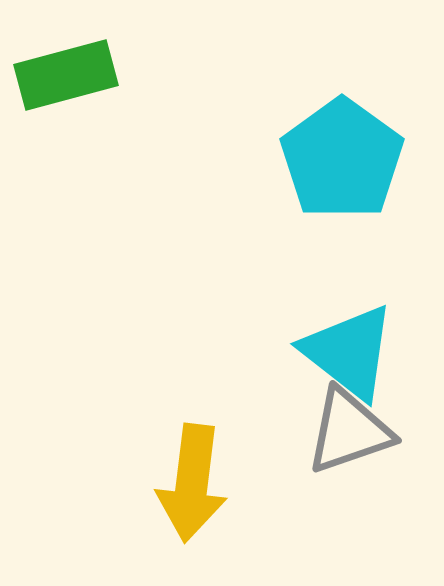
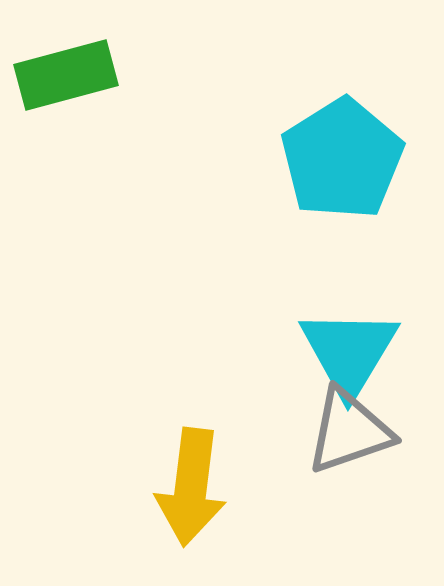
cyan pentagon: rotated 4 degrees clockwise
cyan triangle: rotated 23 degrees clockwise
yellow arrow: moved 1 px left, 4 px down
